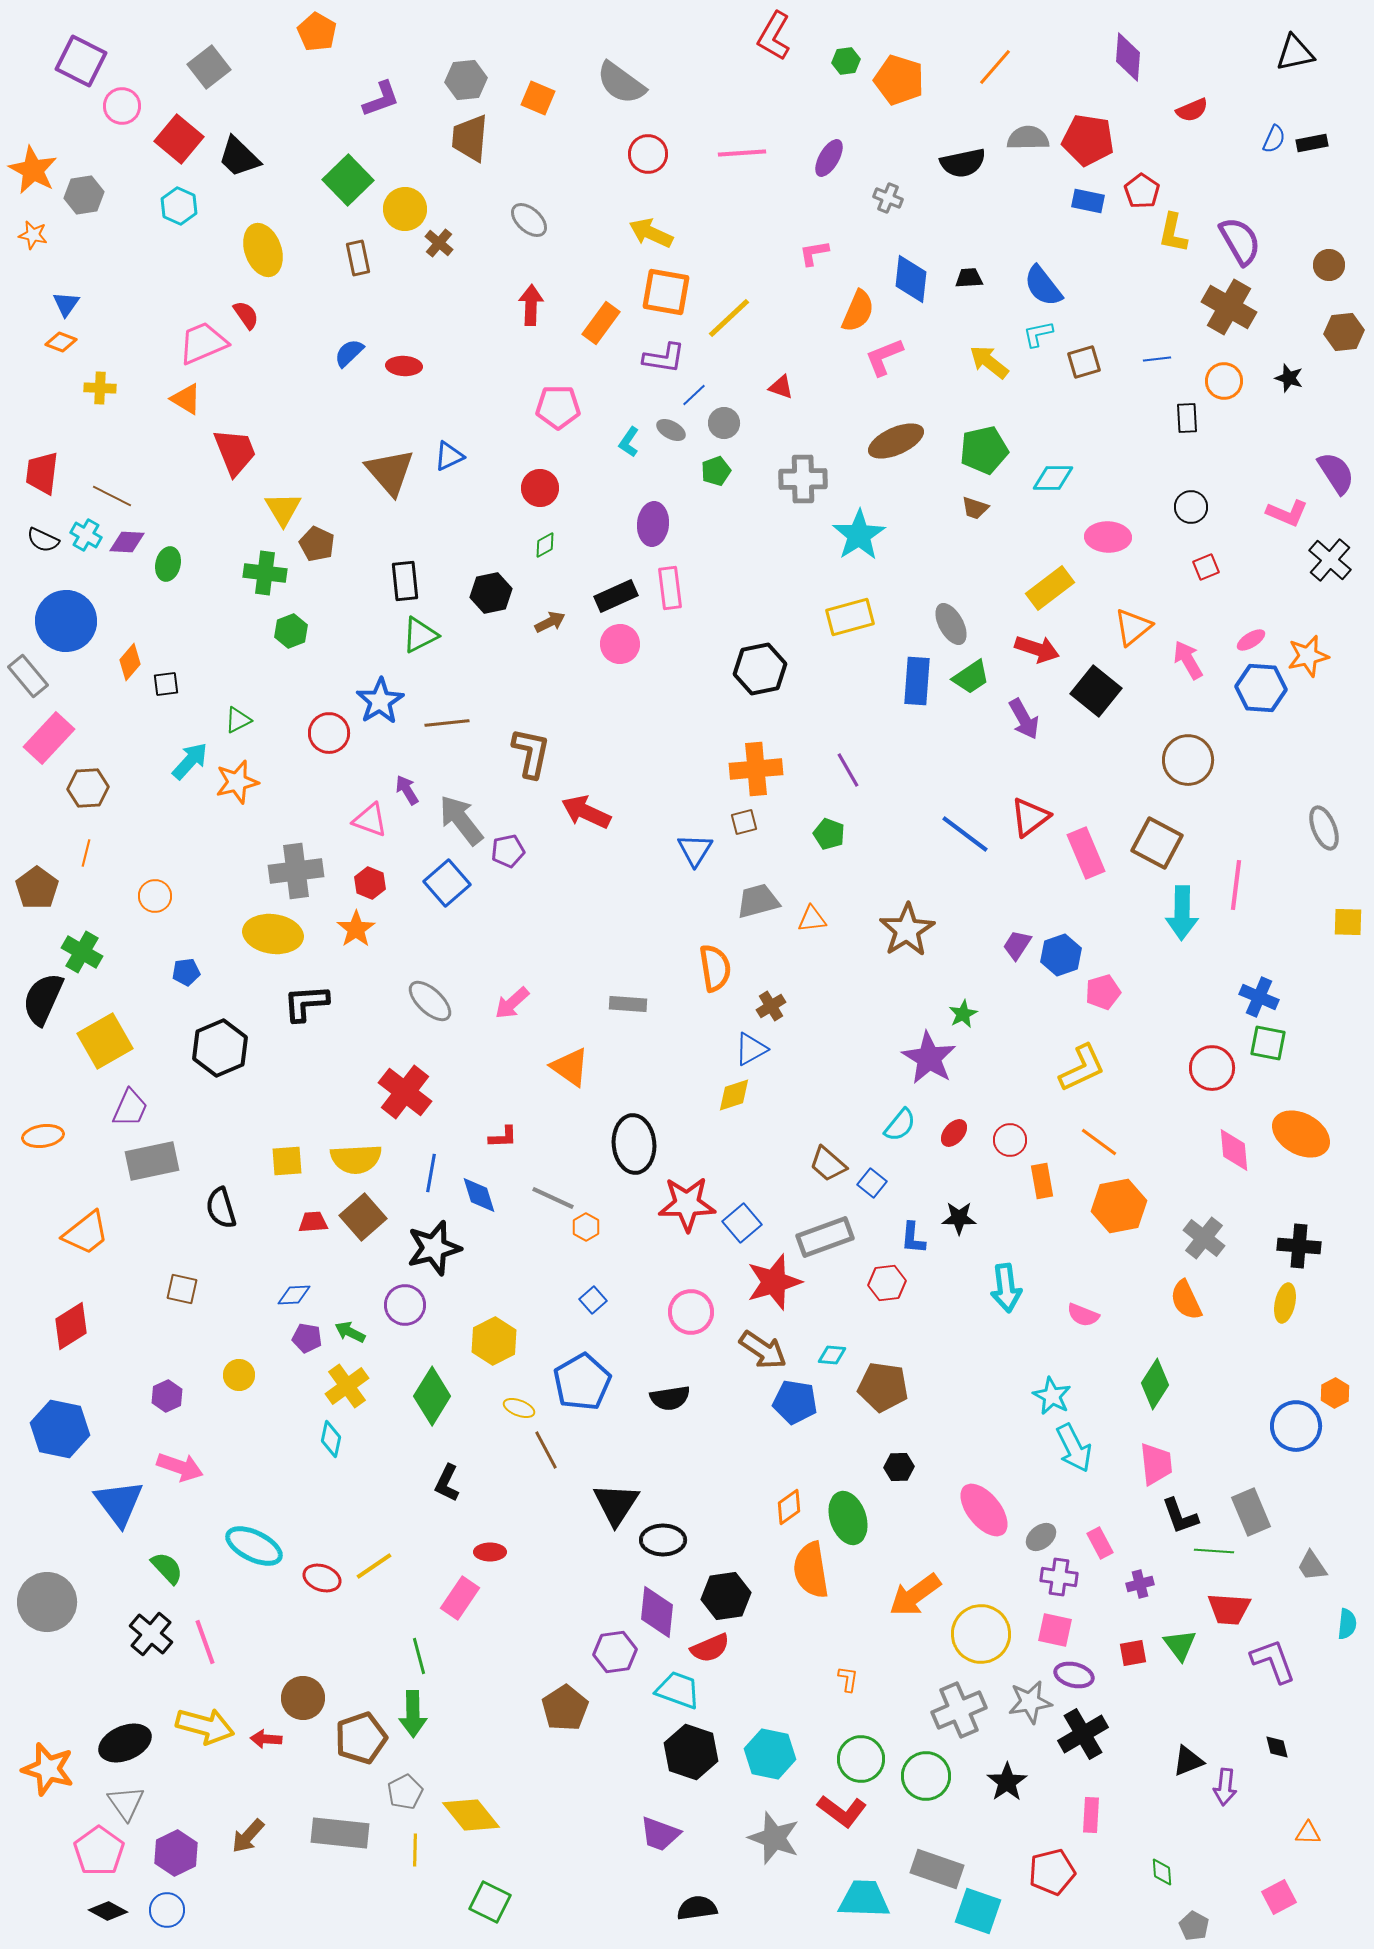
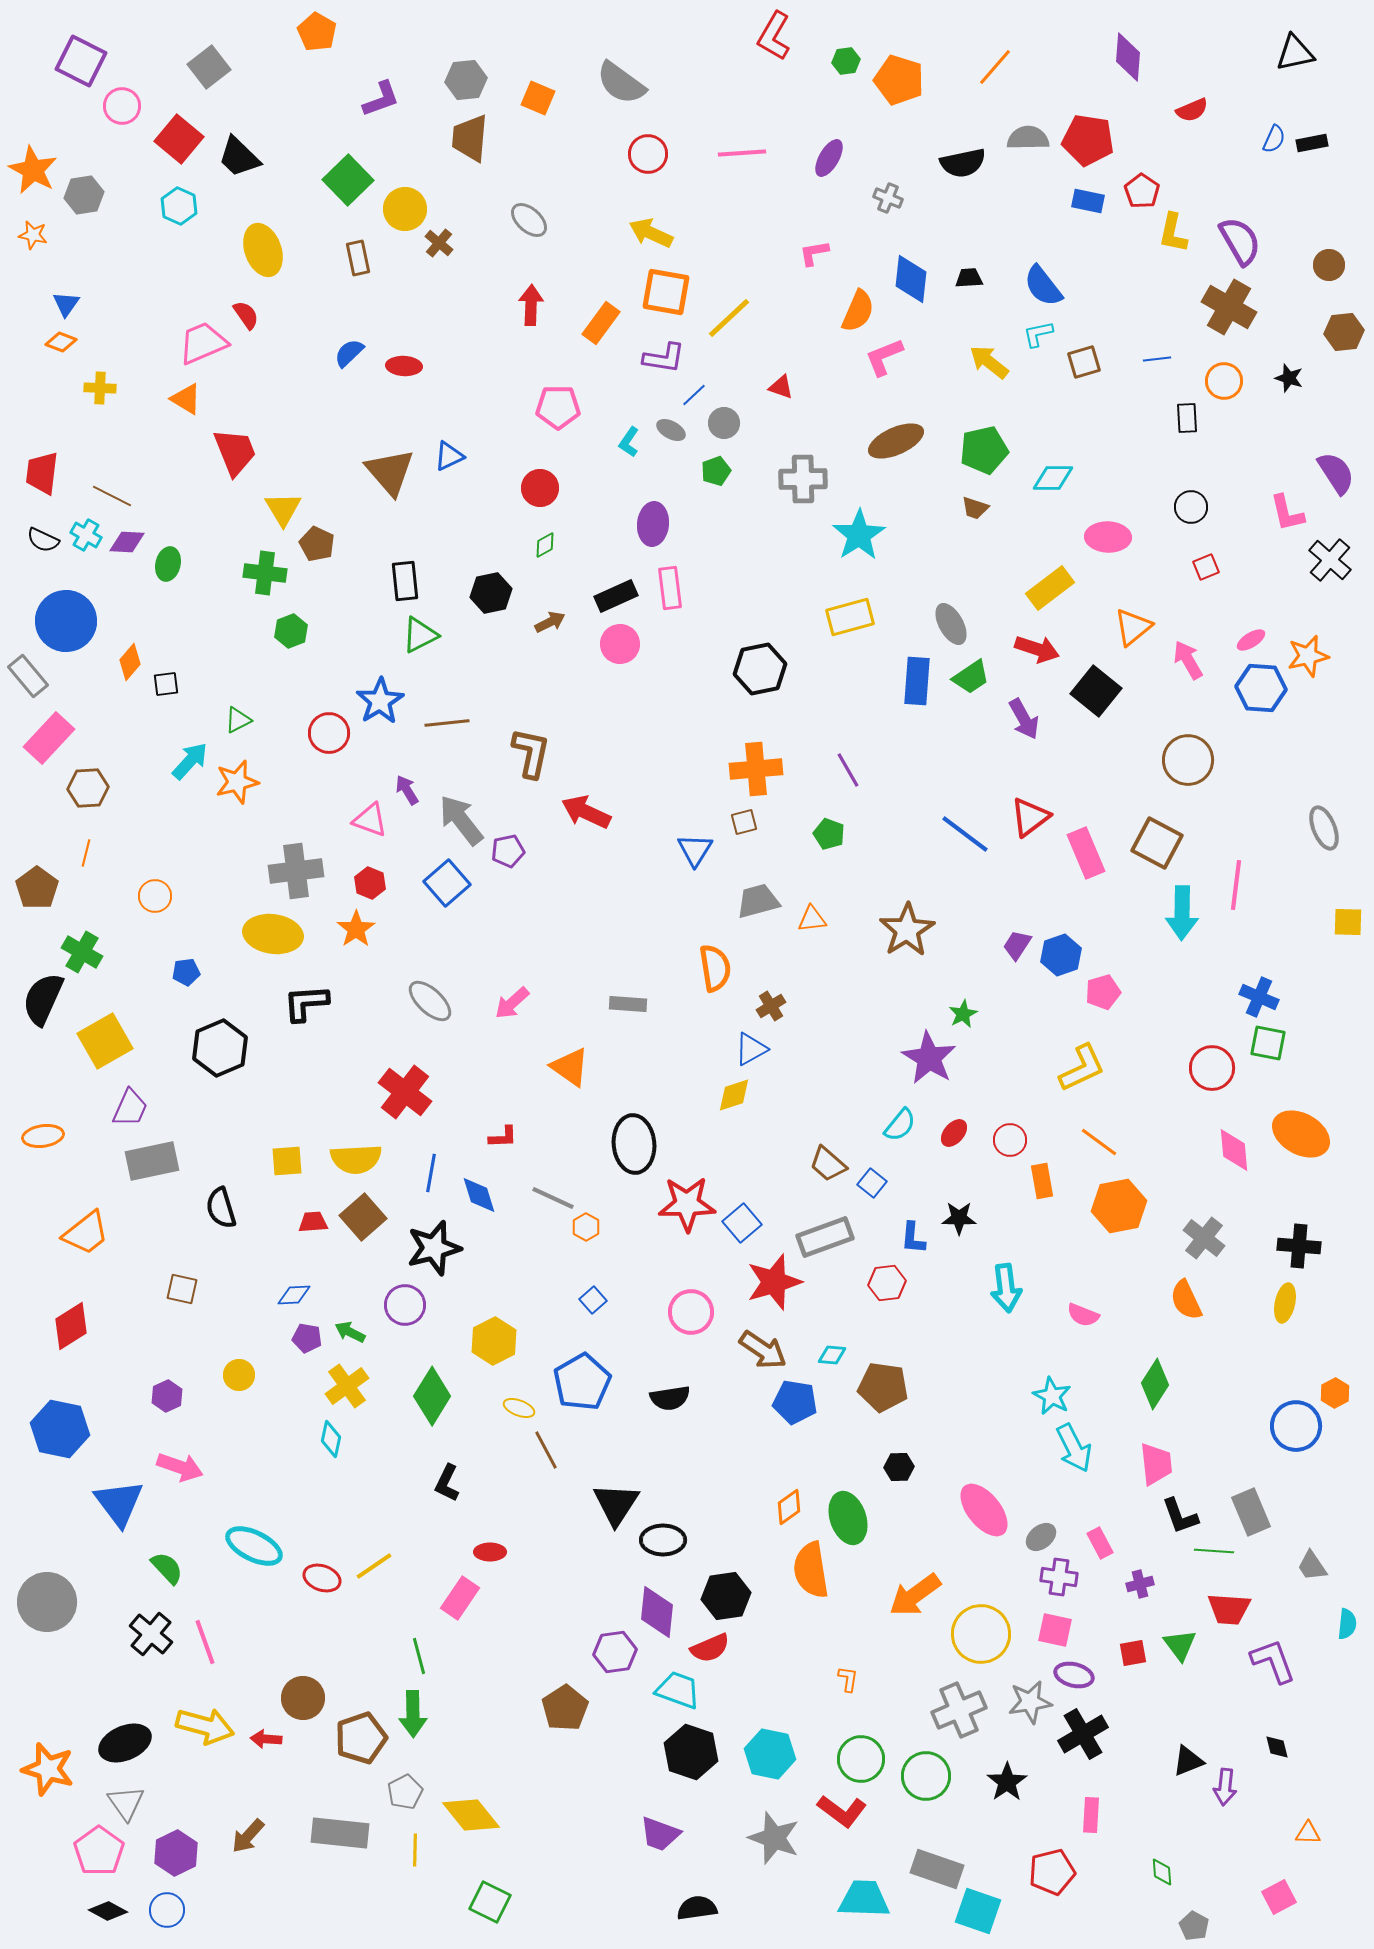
pink L-shape at (1287, 513): rotated 54 degrees clockwise
